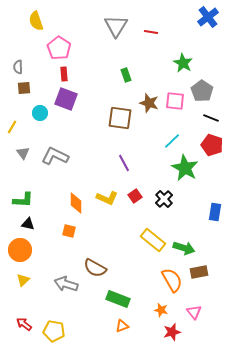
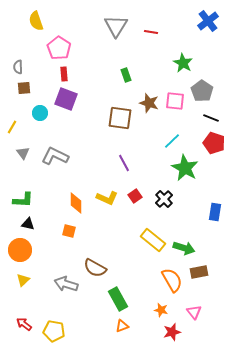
blue cross at (208, 17): moved 4 px down
red pentagon at (212, 145): moved 2 px right, 2 px up
green rectangle at (118, 299): rotated 40 degrees clockwise
